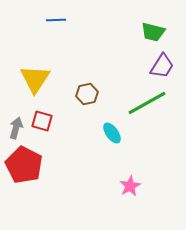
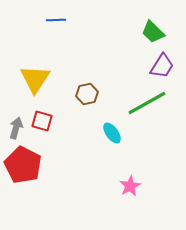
green trapezoid: rotated 30 degrees clockwise
red pentagon: moved 1 px left
